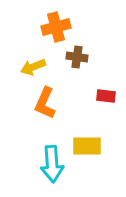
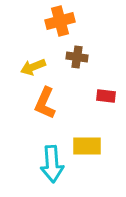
orange cross: moved 4 px right, 6 px up
